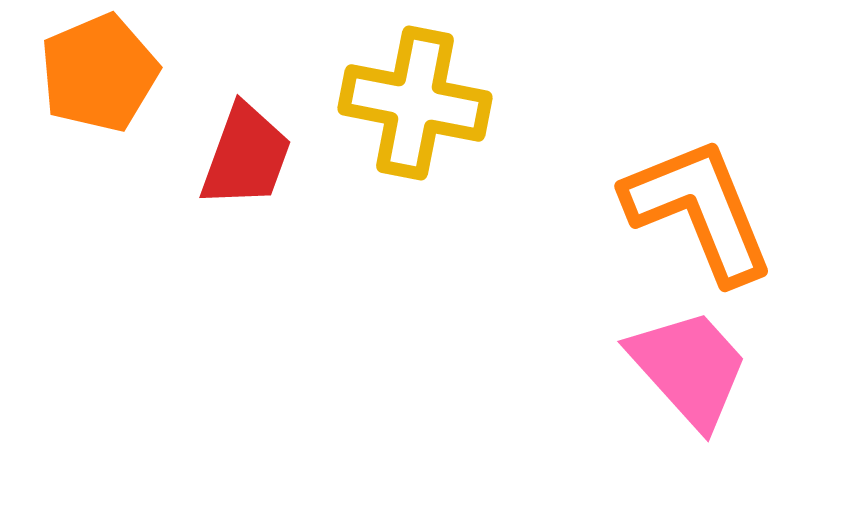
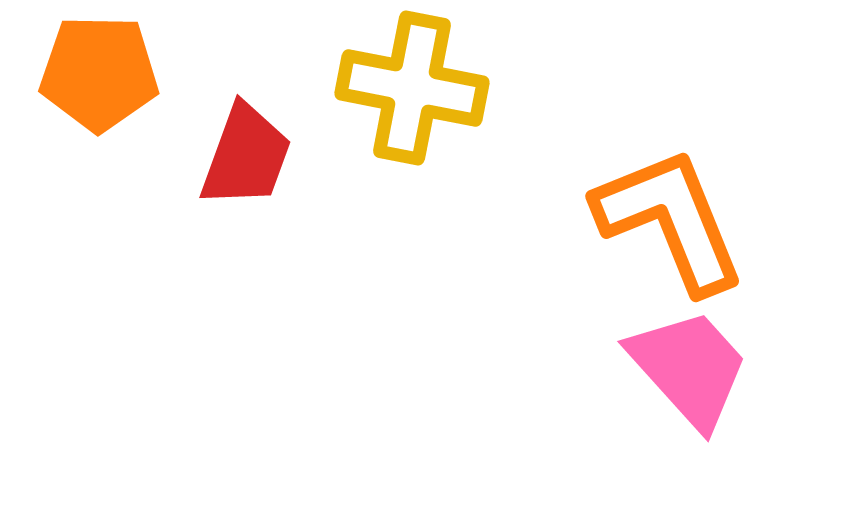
orange pentagon: rotated 24 degrees clockwise
yellow cross: moved 3 px left, 15 px up
orange L-shape: moved 29 px left, 10 px down
